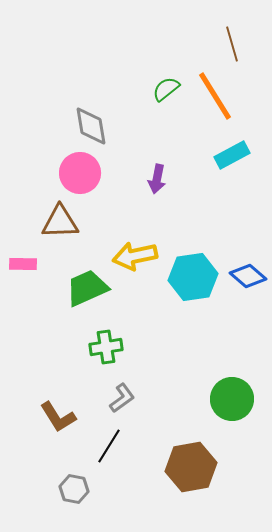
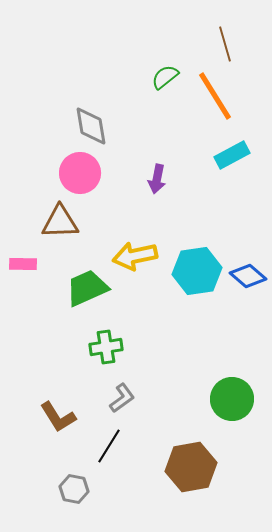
brown line: moved 7 px left
green semicircle: moved 1 px left, 12 px up
cyan hexagon: moved 4 px right, 6 px up
